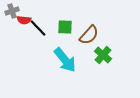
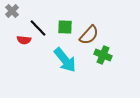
gray cross: rotated 24 degrees counterclockwise
red semicircle: moved 20 px down
green cross: rotated 18 degrees counterclockwise
